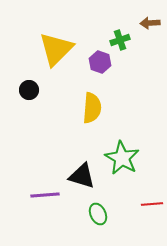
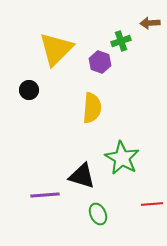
green cross: moved 1 px right, 1 px down
